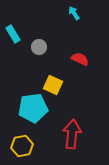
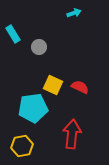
cyan arrow: rotated 104 degrees clockwise
red semicircle: moved 28 px down
